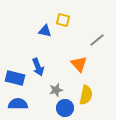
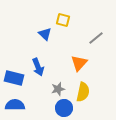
blue triangle: moved 3 px down; rotated 32 degrees clockwise
gray line: moved 1 px left, 2 px up
orange triangle: moved 1 px up; rotated 24 degrees clockwise
blue rectangle: moved 1 px left
gray star: moved 2 px right, 1 px up
yellow semicircle: moved 3 px left, 3 px up
blue semicircle: moved 3 px left, 1 px down
blue circle: moved 1 px left
